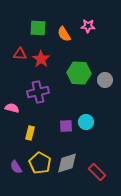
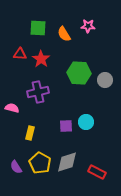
gray diamond: moved 1 px up
red rectangle: rotated 18 degrees counterclockwise
